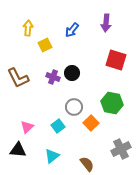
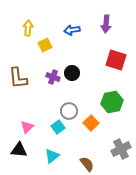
purple arrow: moved 1 px down
blue arrow: rotated 42 degrees clockwise
brown L-shape: rotated 20 degrees clockwise
green hexagon: moved 1 px up; rotated 20 degrees counterclockwise
gray circle: moved 5 px left, 4 px down
cyan square: moved 1 px down
black triangle: moved 1 px right
